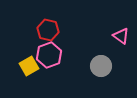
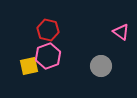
pink triangle: moved 4 px up
pink hexagon: moved 1 px left, 1 px down
yellow square: rotated 18 degrees clockwise
